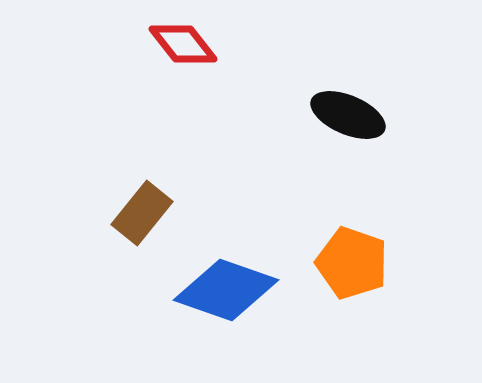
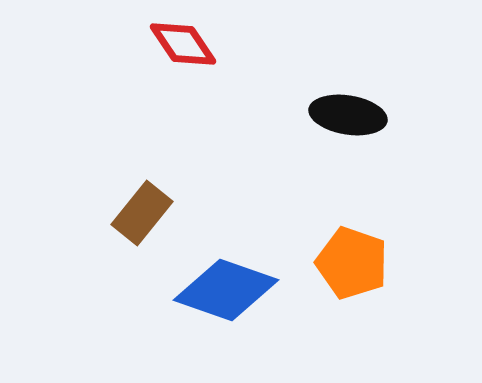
red diamond: rotated 4 degrees clockwise
black ellipse: rotated 14 degrees counterclockwise
